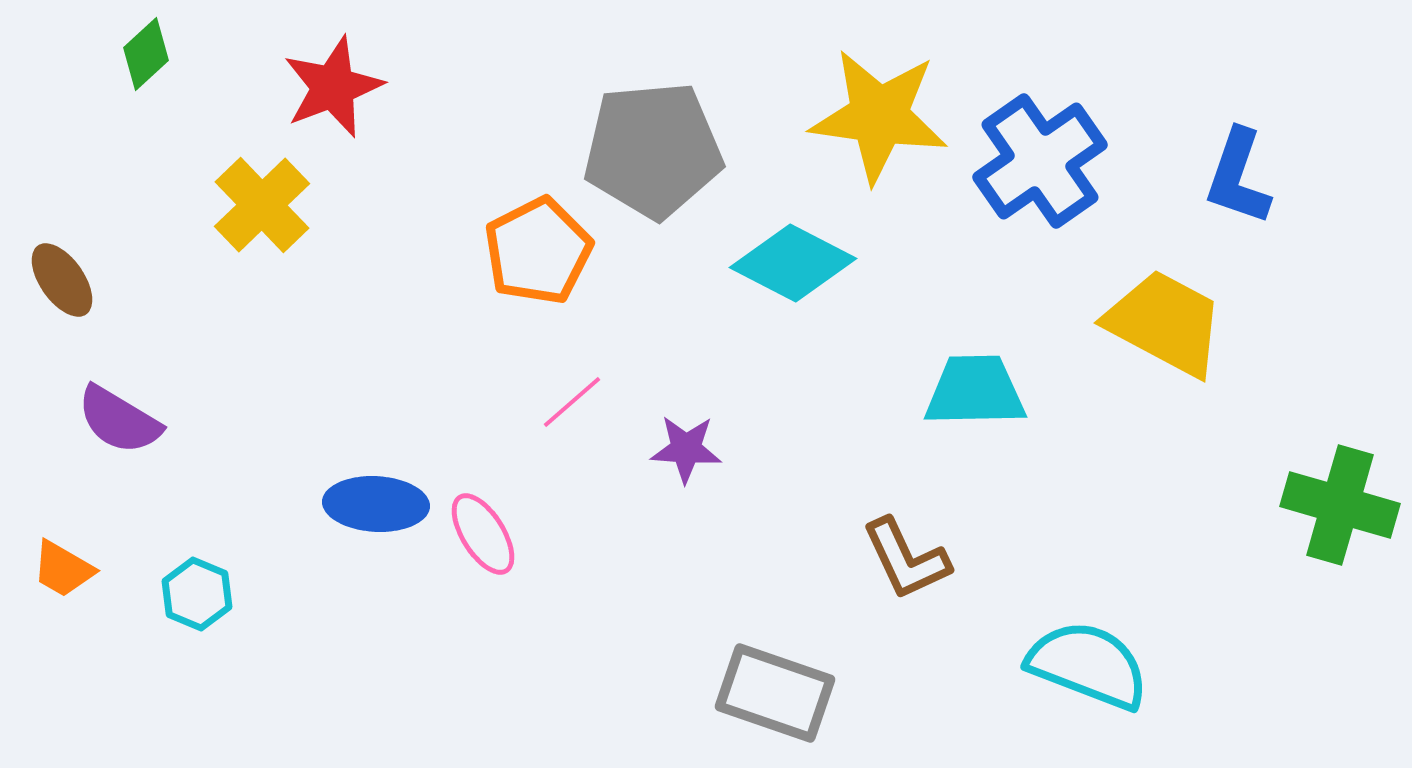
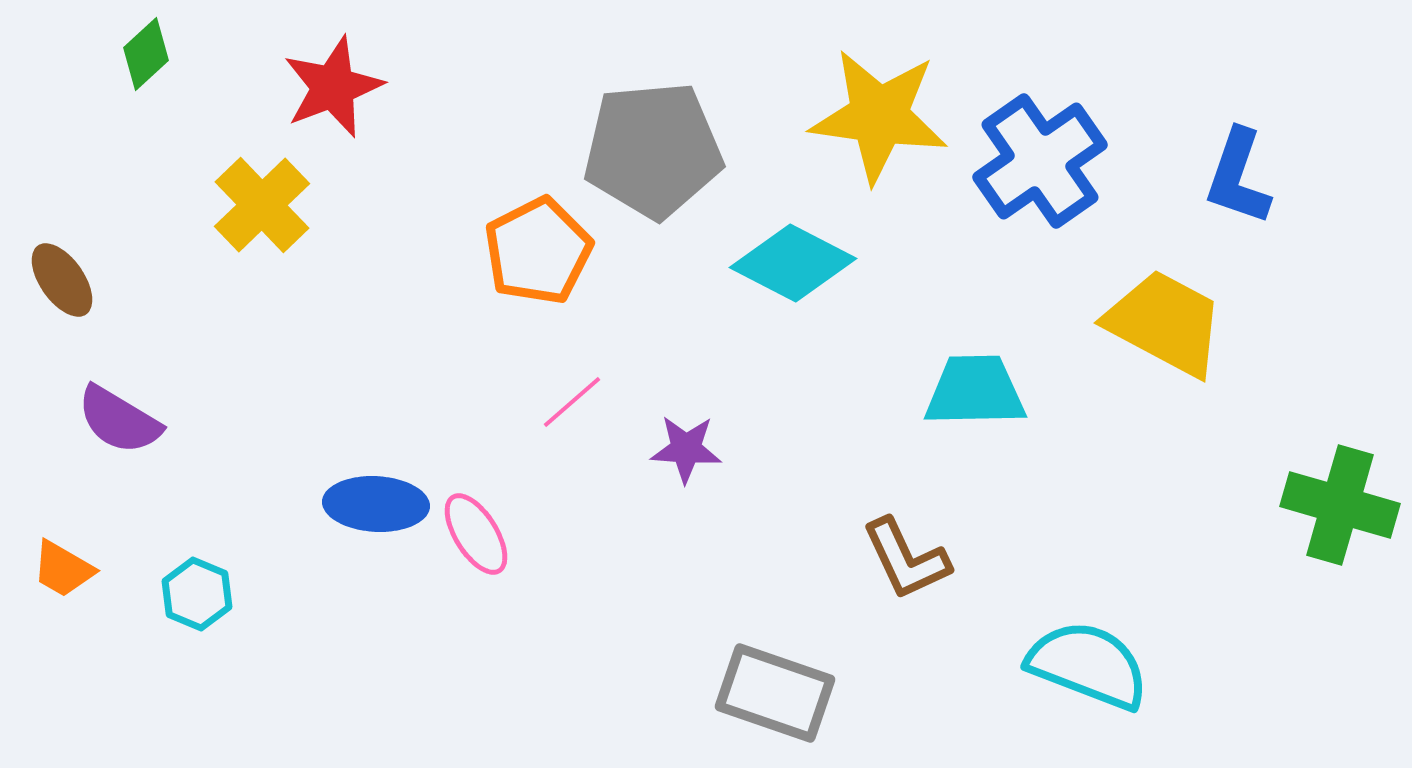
pink ellipse: moved 7 px left
